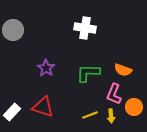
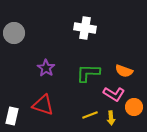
gray circle: moved 1 px right, 3 px down
orange semicircle: moved 1 px right, 1 px down
pink L-shape: rotated 80 degrees counterclockwise
red triangle: moved 2 px up
white rectangle: moved 4 px down; rotated 30 degrees counterclockwise
yellow arrow: moved 2 px down
